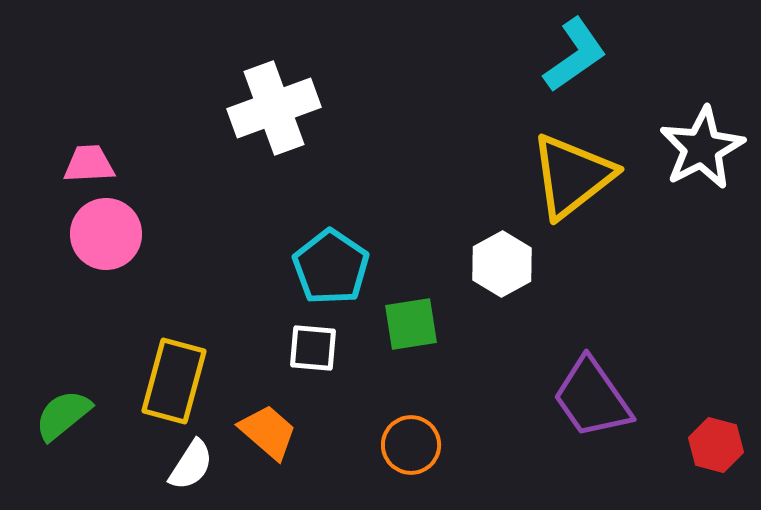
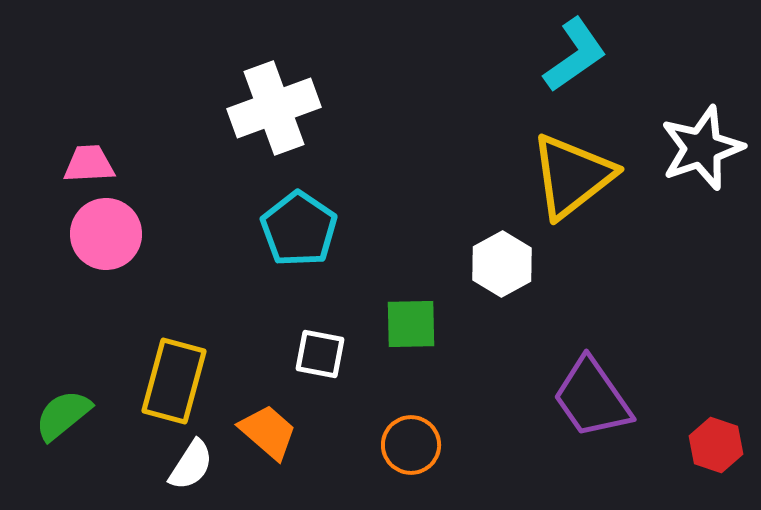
white star: rotated 8 degrees clockwise
cyan pentagon: moved 32 px left, 38 px up
green square: rotated 8 degrees clockwise
white square: moved 7 px right, 6 px down; rotated 6 degrees clockwise
red hexagon: rotated 4 degrees clockwise
